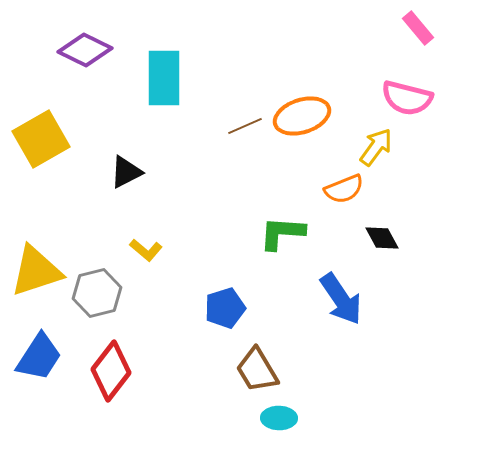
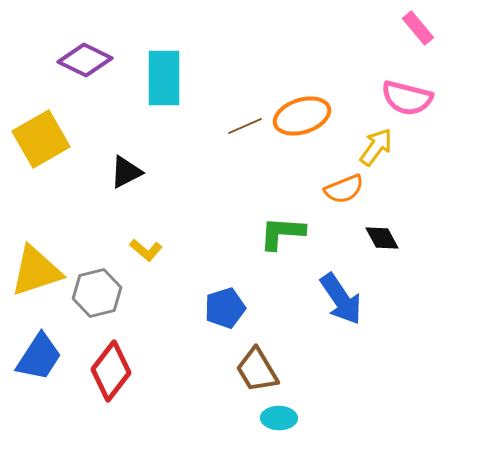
purple diamond: moved 10 px down
